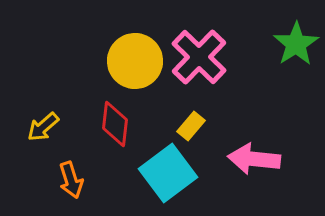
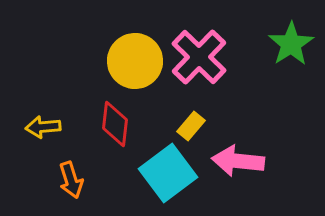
green star: moved 5 px left
yellow arrow: rotated 36 degrees clockwise
pink arrow: moved 16 px left, 2 px down
